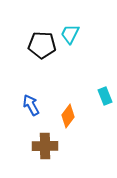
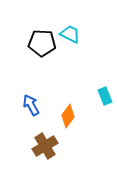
cyan trapezoid: rotated 90 degrees clockwise
black pentagon: moved 2 px up
brown cross: rotated 30 degrees counterclockwise
